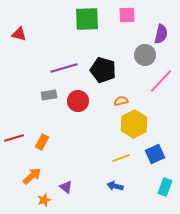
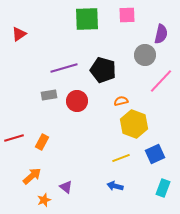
red triangle: rotated 49 degrees counterclockwise
red circle: moved 1 px left
yellow hexagon: rotated 12 degrees counterclockwise
cyan rectangle: moved 2 px left, 1 px down
